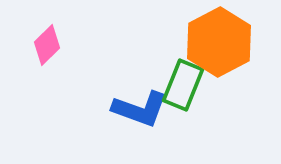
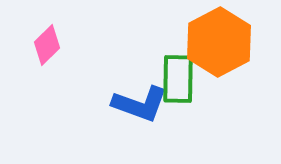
green rectangle: moved 5 px left, 6 px up; rotated 21 degrees counterclockwise
blue L-shape: moved 5 px up
